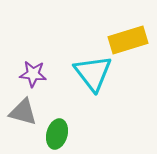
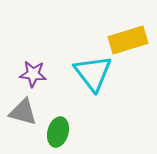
green ellipse: moved 1 px right, 2 px up
